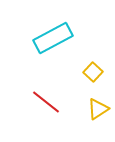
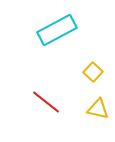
cyan rectangle: moved 4 px right, 8 px up
yellow triangle: rotated 45 degrees clockwise
